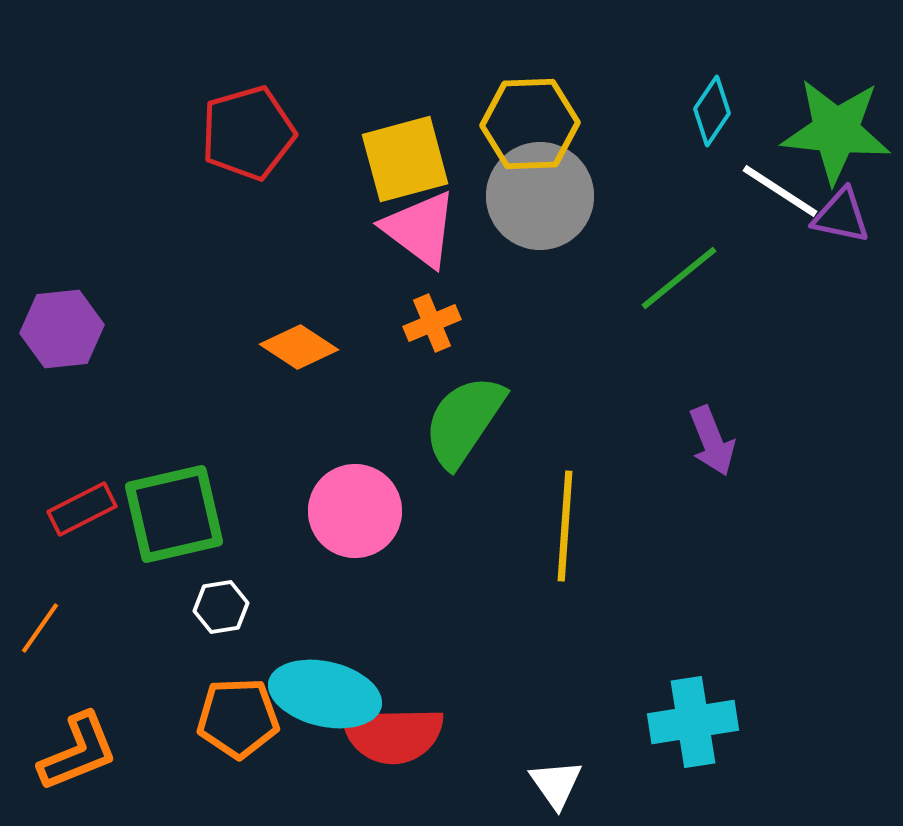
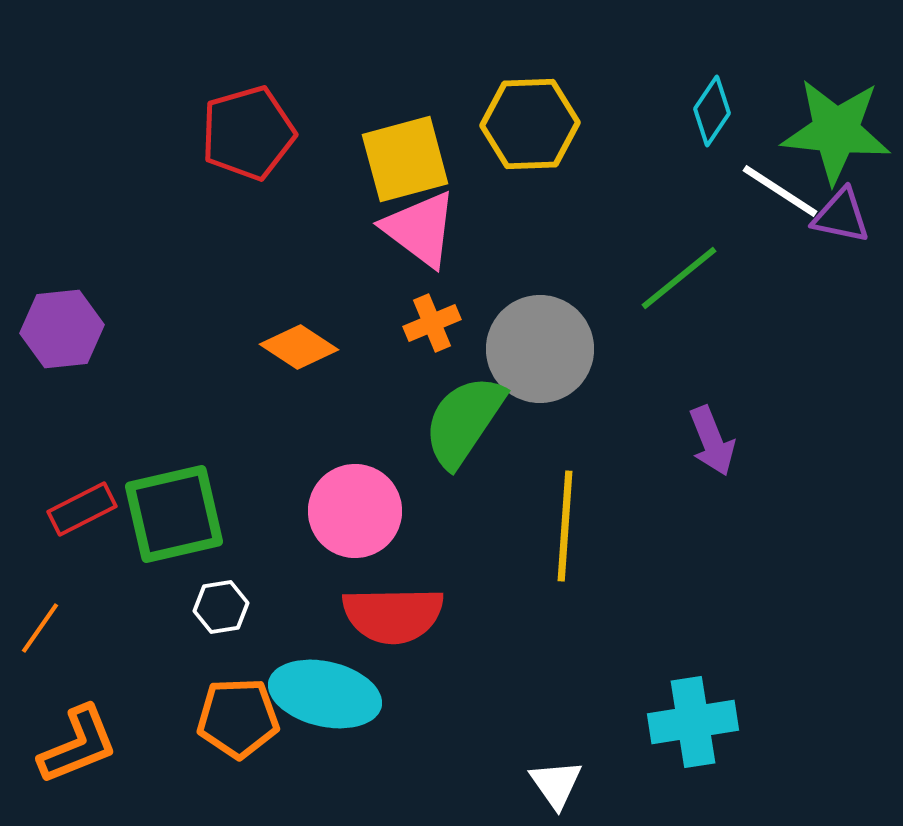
gray circle: moved 153 px down
red semicircle: moved 120 px up
orange L-shape: moved 7 px up
